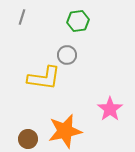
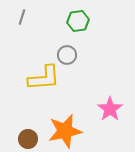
yellow L-shape: rotated 12 degrees counterclockwise
